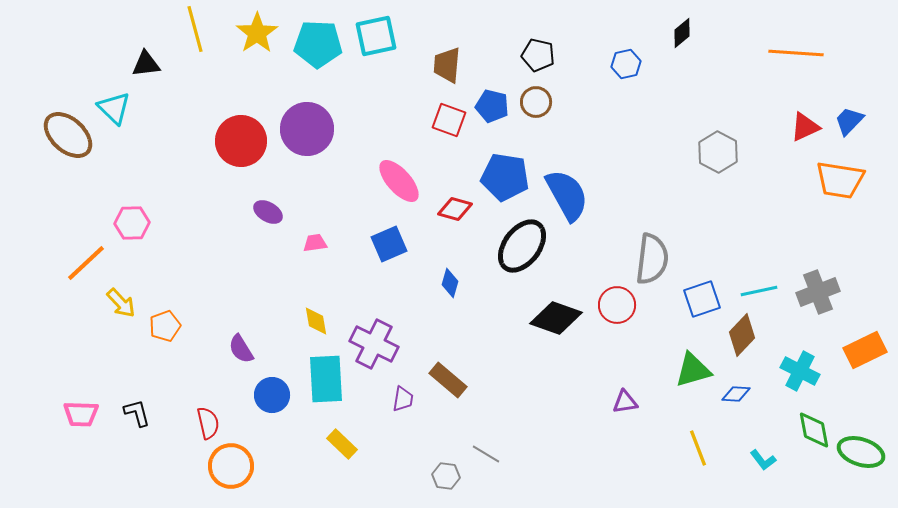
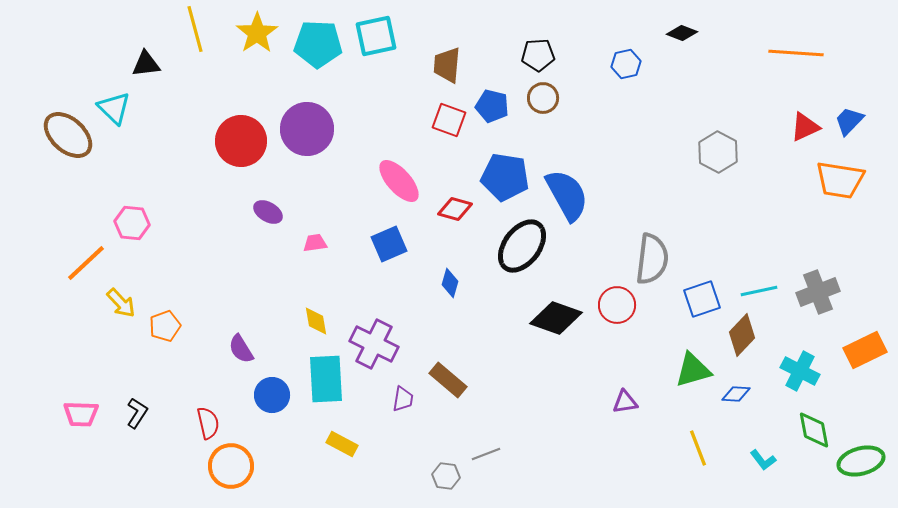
black diamond at (682, 33): rotated 60 degrees clockwise
black pentagon at (538, 55): rotated 16 degrees counterclockwise
brown circle at (536, 102): moved 7 px right, 4 px up
pink hexagon at (132, 223): rotated 8 degrees clockwise
black L-shape at (137, 413): rotated 48 degrees clockwise
yellow rectangle at (342, 444): rotated 16 degrees counterclockwise
green ellipse at (861, 452): moved 9 px down; rotated 33 degrees counterclockwise
gray line at (486, 454): rotated 52 degrees counterclockwise
